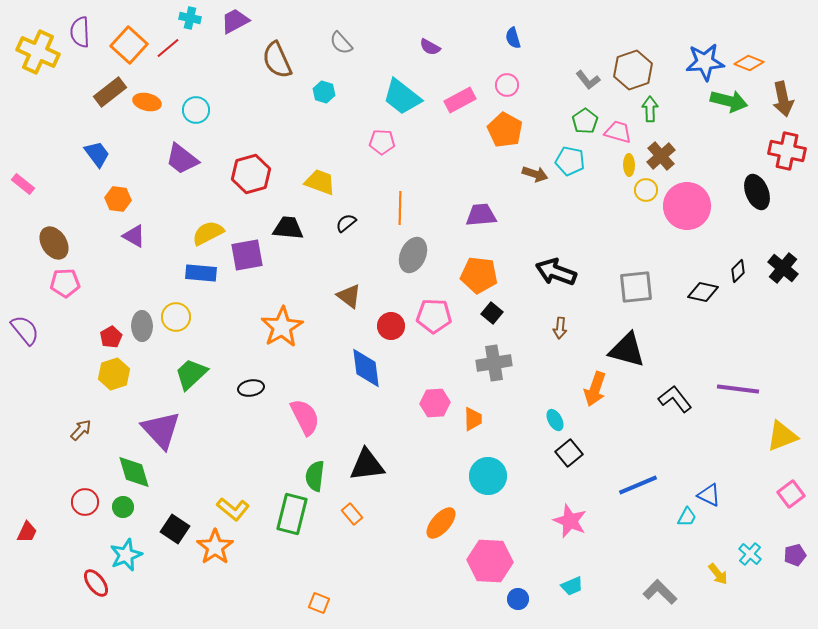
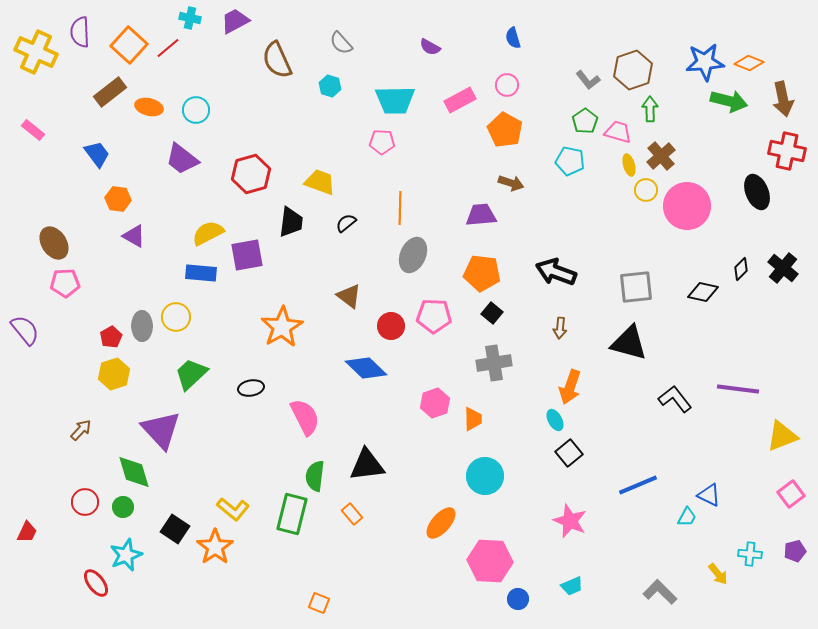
yellow cross at (38, 52): moved 2 px left
cyan hexagon at (324, 92): moved 6 px right, 6 px up
cyan trapezoid at (402, 97): moved 7 px left, 3 px down; rotated 39 degrees counterclockwise
orange ellipse at (147, 102): moved 2 px right, 5 px down
yellow ellipse at (629, 165): rotated 15 degrees counterclockwise
brown arrow at (535, 174): moved 24 px left, 9 px down
pink rectangle at (23, 184): moved 10 px right, 54 px up
black trapezoid at (288, 228): moved 3 px right, 6 px up; rotated 92 degrees clockwise
black diamond at (738, 271): moved 3 px right, 2 px up
orange pentagon at (479, 275): moved 3 px right, 2 px up
black triangle at (627, 350): moved 2 px right, 7 px up
blue diamond at (366, 368): rotated 39 degrees counterclockwise
orange arrow at (595, 389): moved 25 px left, 2 px up
pink hexagon at (435, 403): rotated 16 degrees counterclockwise
cyan circle at (488, 476): moved 3 px left
cyan cross at (750, 554): rotated 35 degrees counterclockwise
purple pentagon at (795, 555): moved 4 px up
